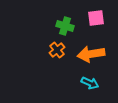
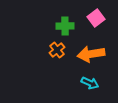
pink square: rotated 30 degrees counterclockwise
green cross: rotated 18 degrees counterclockwise
